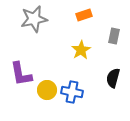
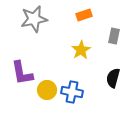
purple L-shape: moved 1 px right, 1 px up
